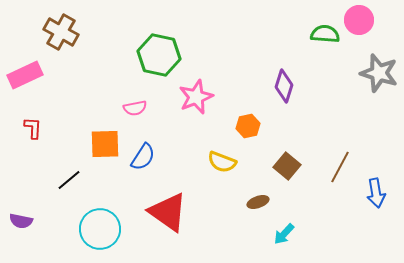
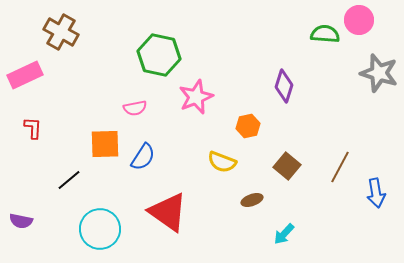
brown ellipse: moved 6 px left, 2 px up
